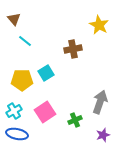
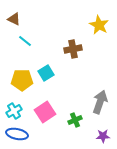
brown triangle: rotated 24 degrees counterclockwise
purple star: moved 1 px down; rotated 16 degrees clockwise
